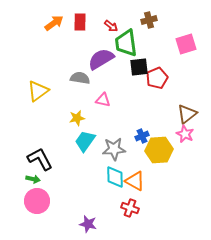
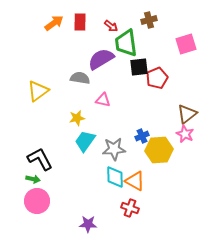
purple star: rotated 12 degrees counterclockwise
